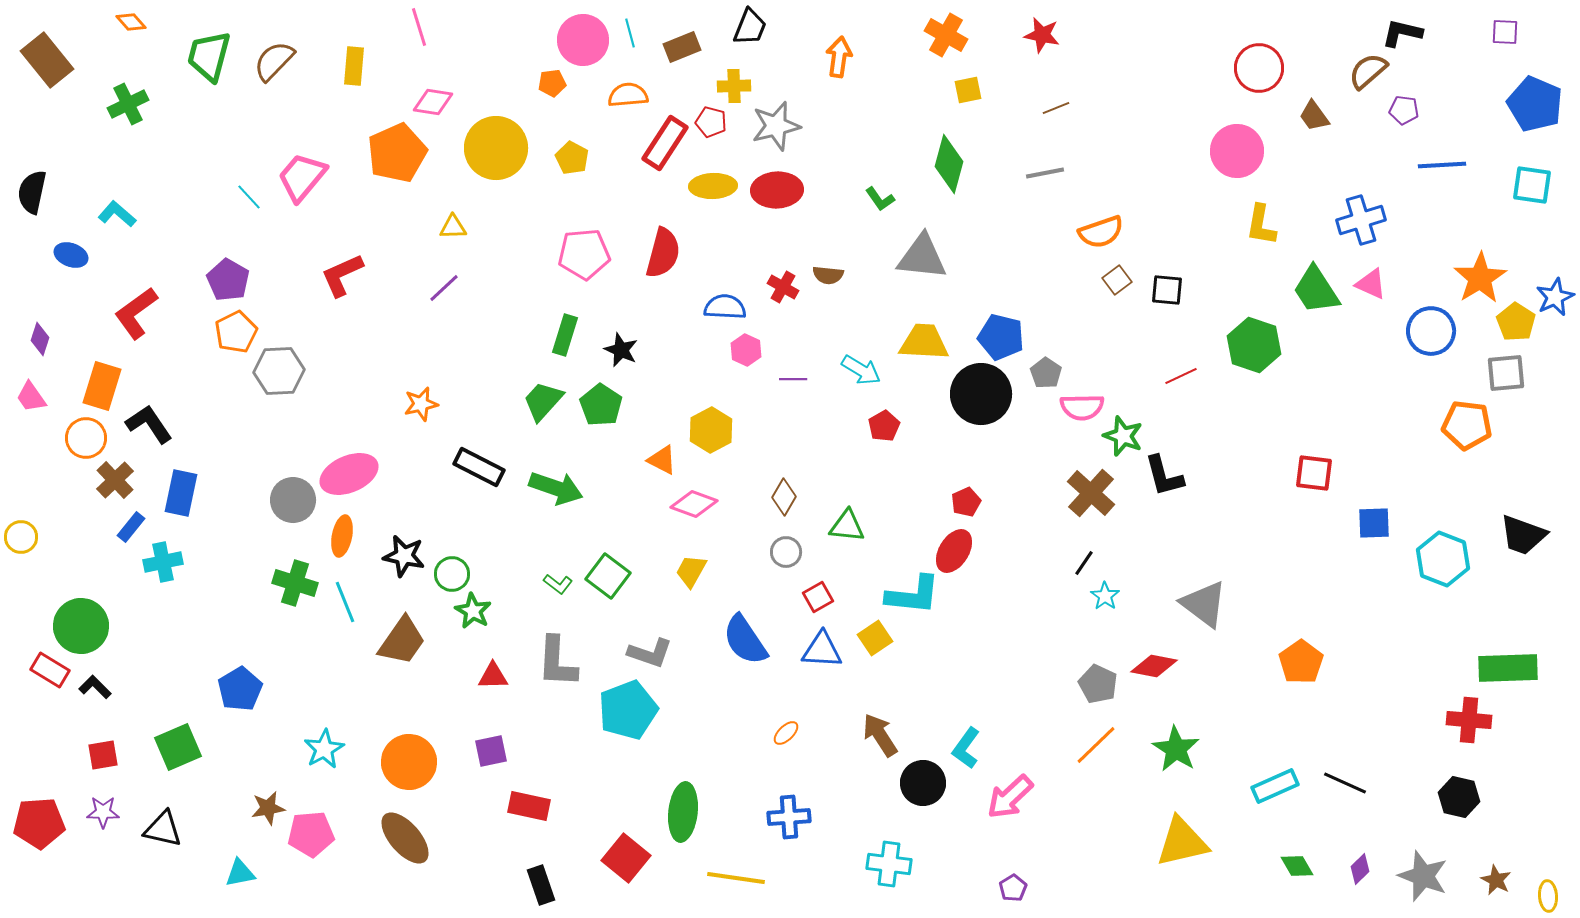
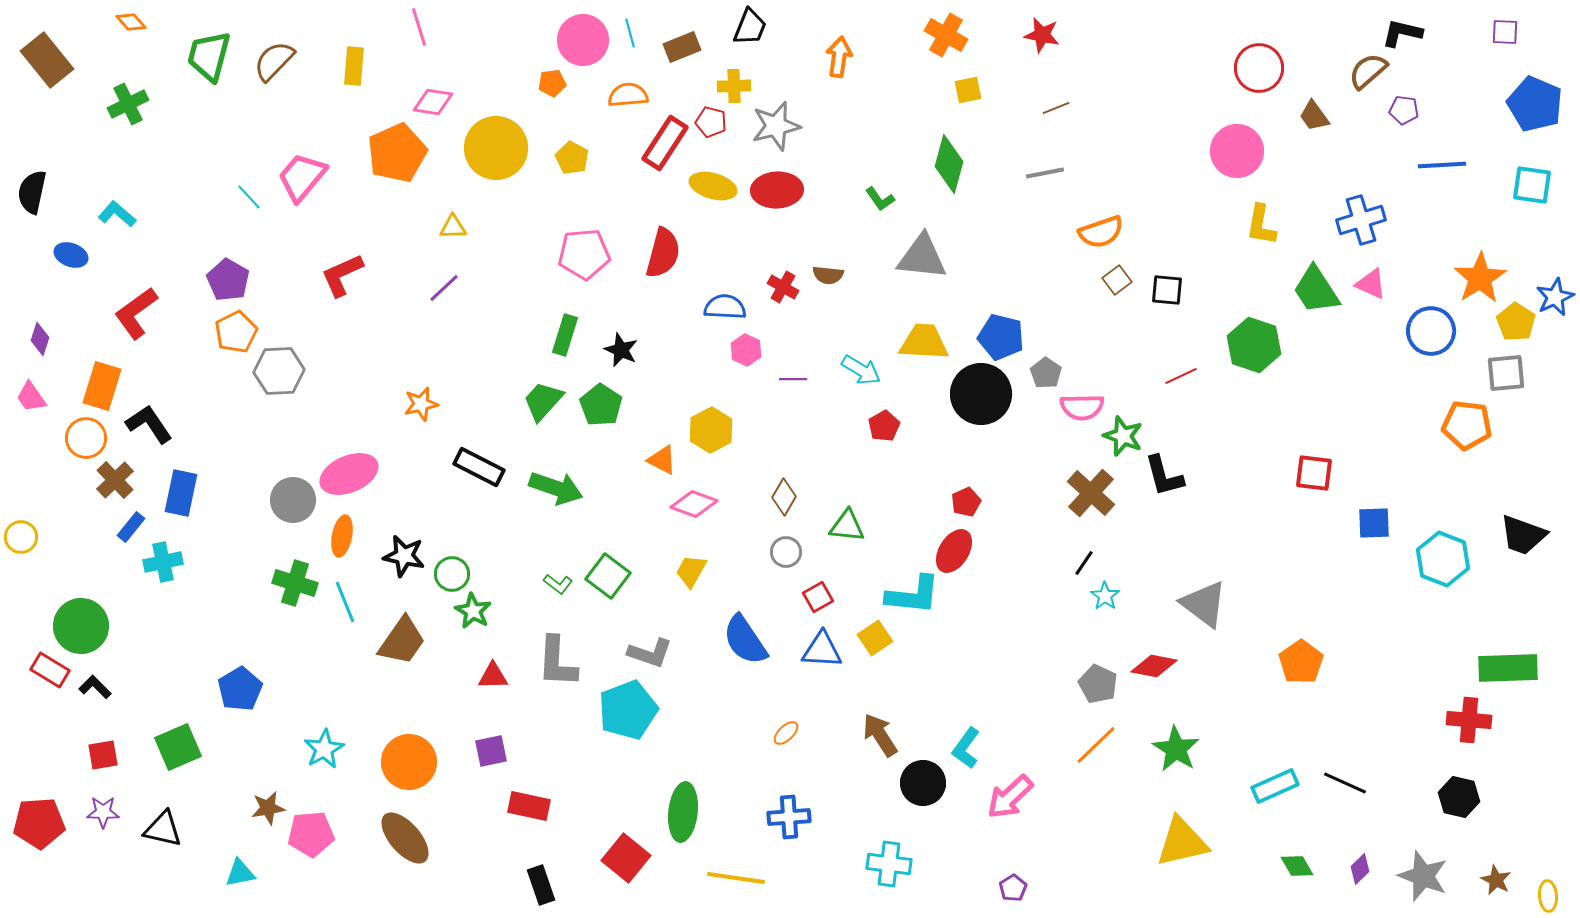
yellow ellipse at (713, 186): rotated 18 degrees clockwise
